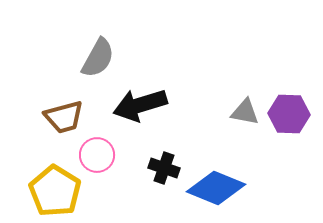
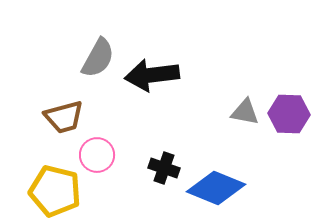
black arrow: moved 12 px right, 30 px up; rotated 10 degrees clockwise
yellow pentagon: rotated 18 degrees counterclockwise
